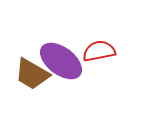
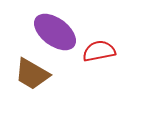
purple ellipse: moved 6 px left, 29 px up
